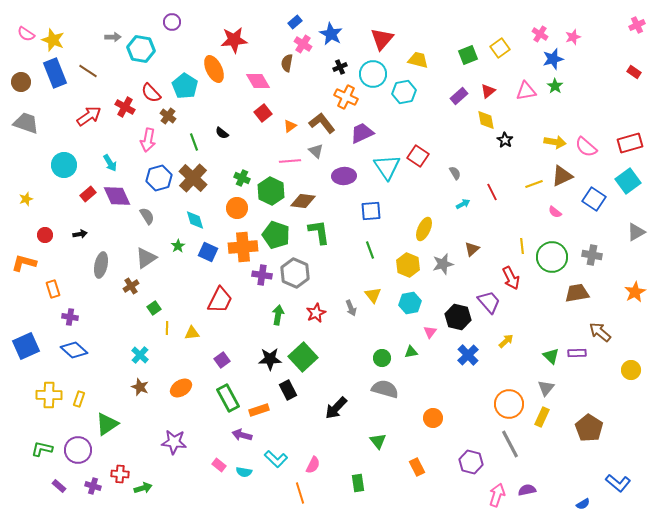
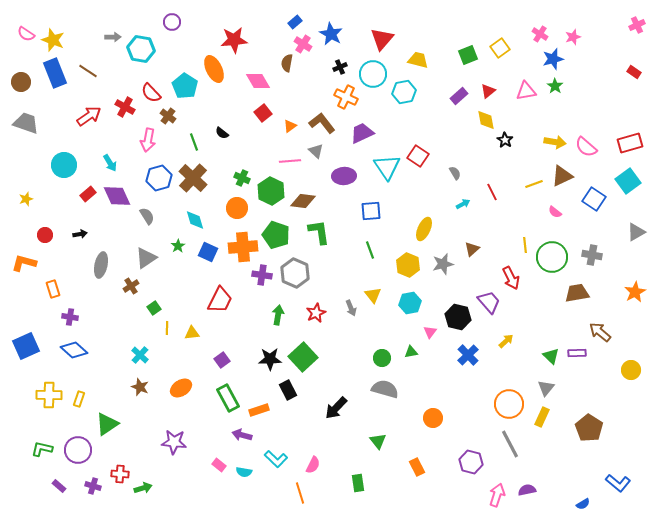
yellow line at (522, 246): moved 3 px right, 1 px up
